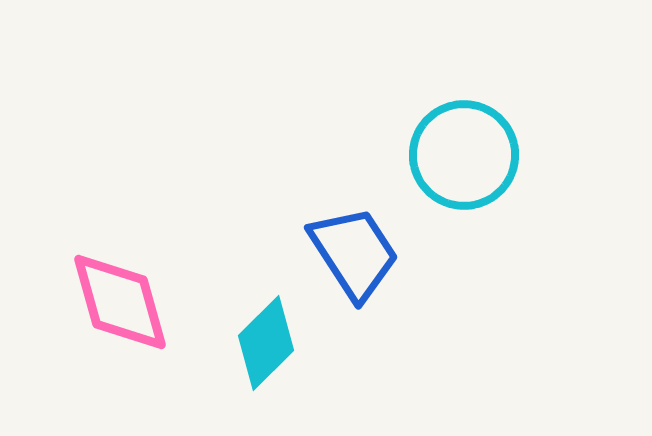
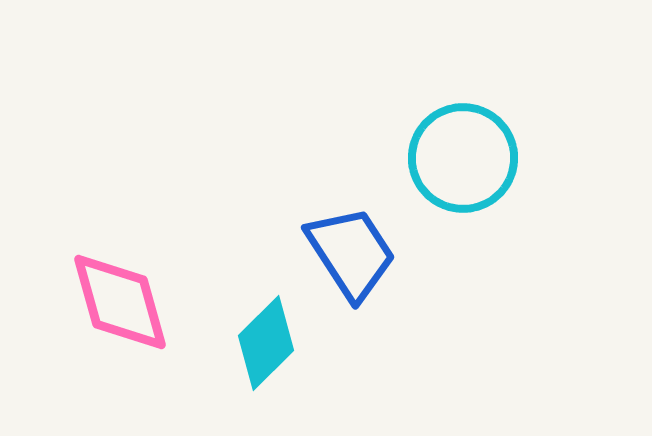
cyan circle: moved 1 px left, 3 px down
blue trapezoid: moved 3 px left
